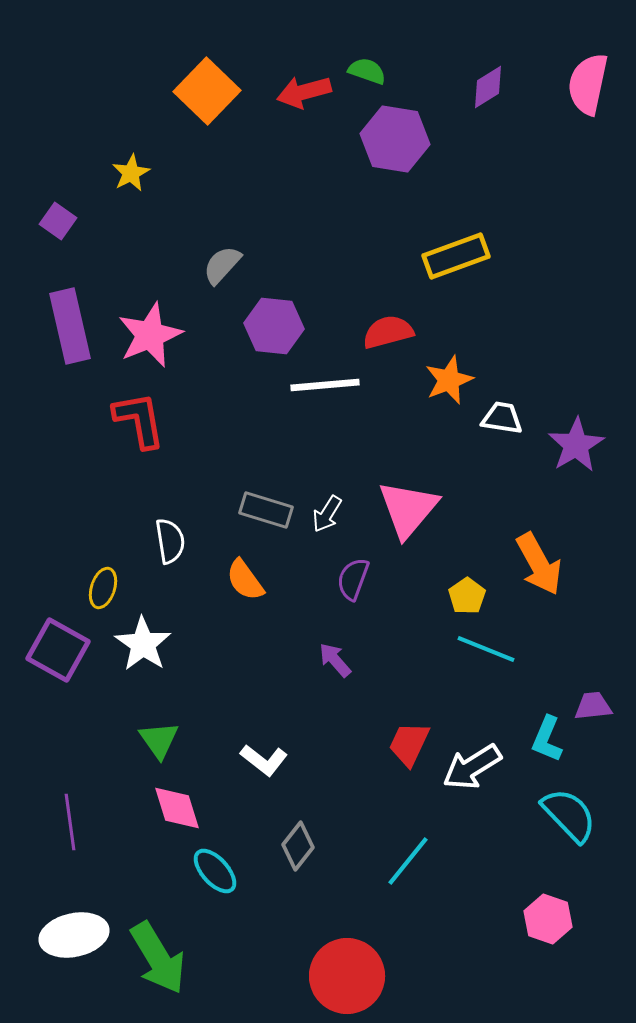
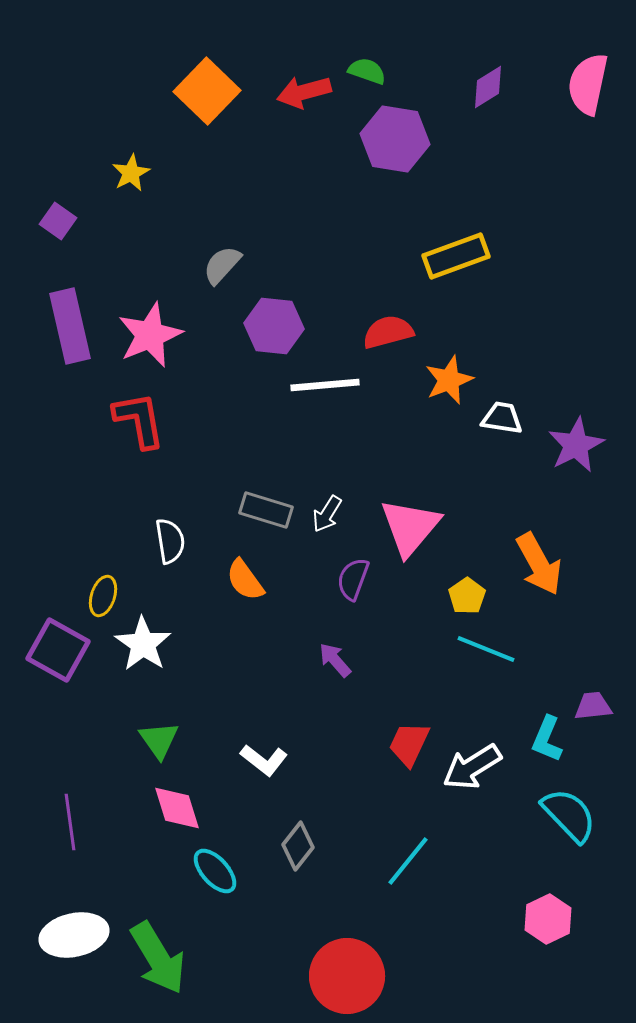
purple star at (576, 445): rotated 4 degrees clockwise
pink triangle at (408, 509): moved 2 px right, 18 px down
yellow ellipse at (103, 588): moved 8 px down
pink hexagon at (548, 919): rotated 15 degrees clockwise
